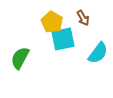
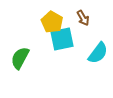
cyan square: moved 1 px left
